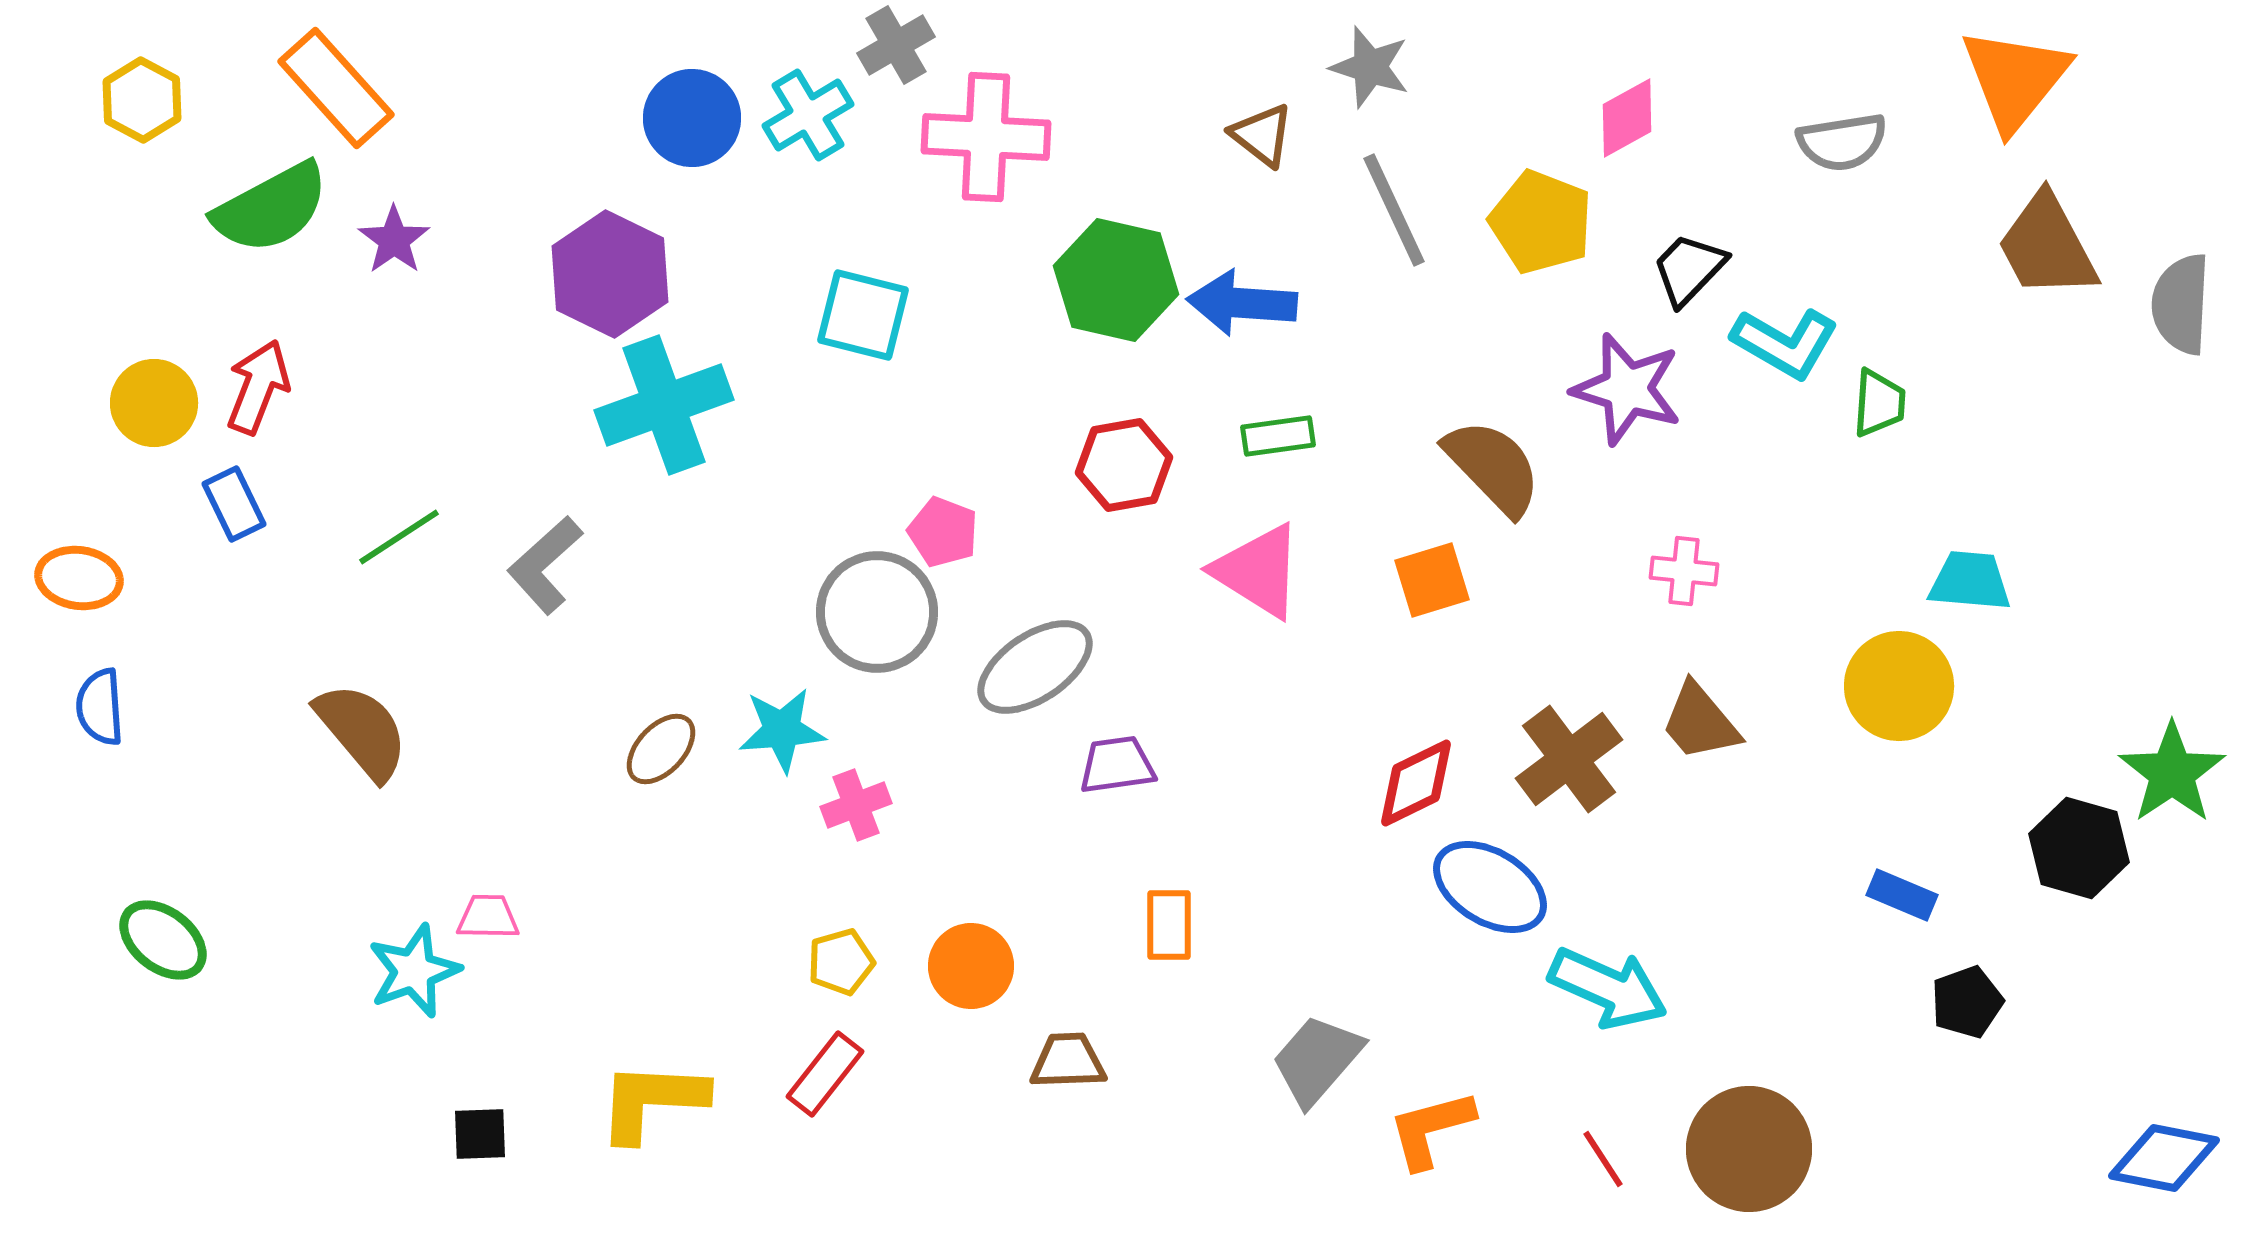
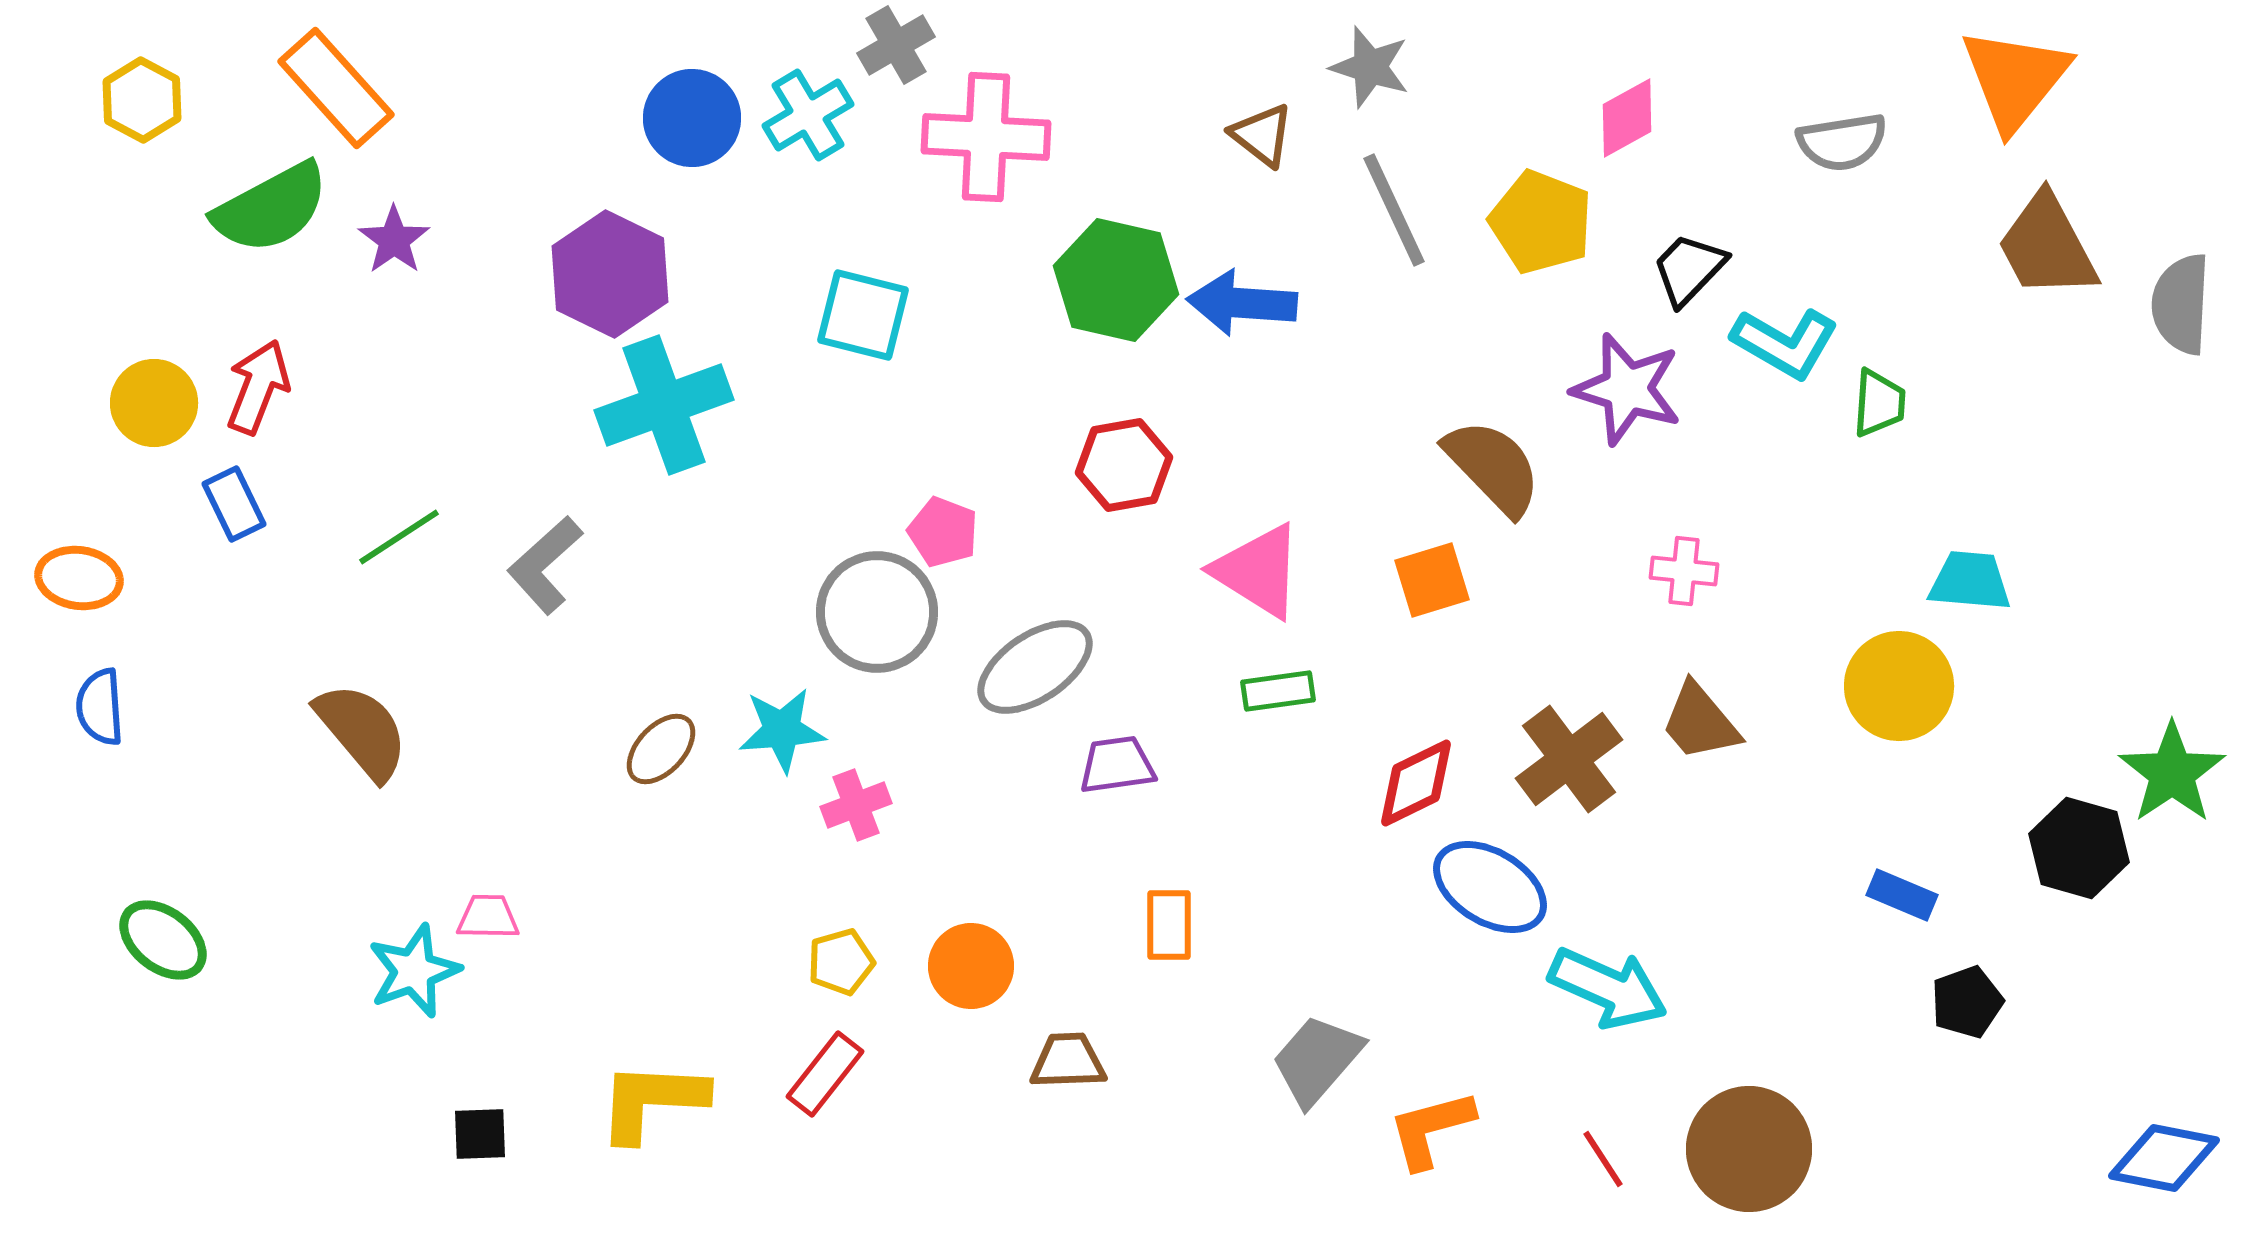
green rectangle at (1278, 436): moved 255 px down
